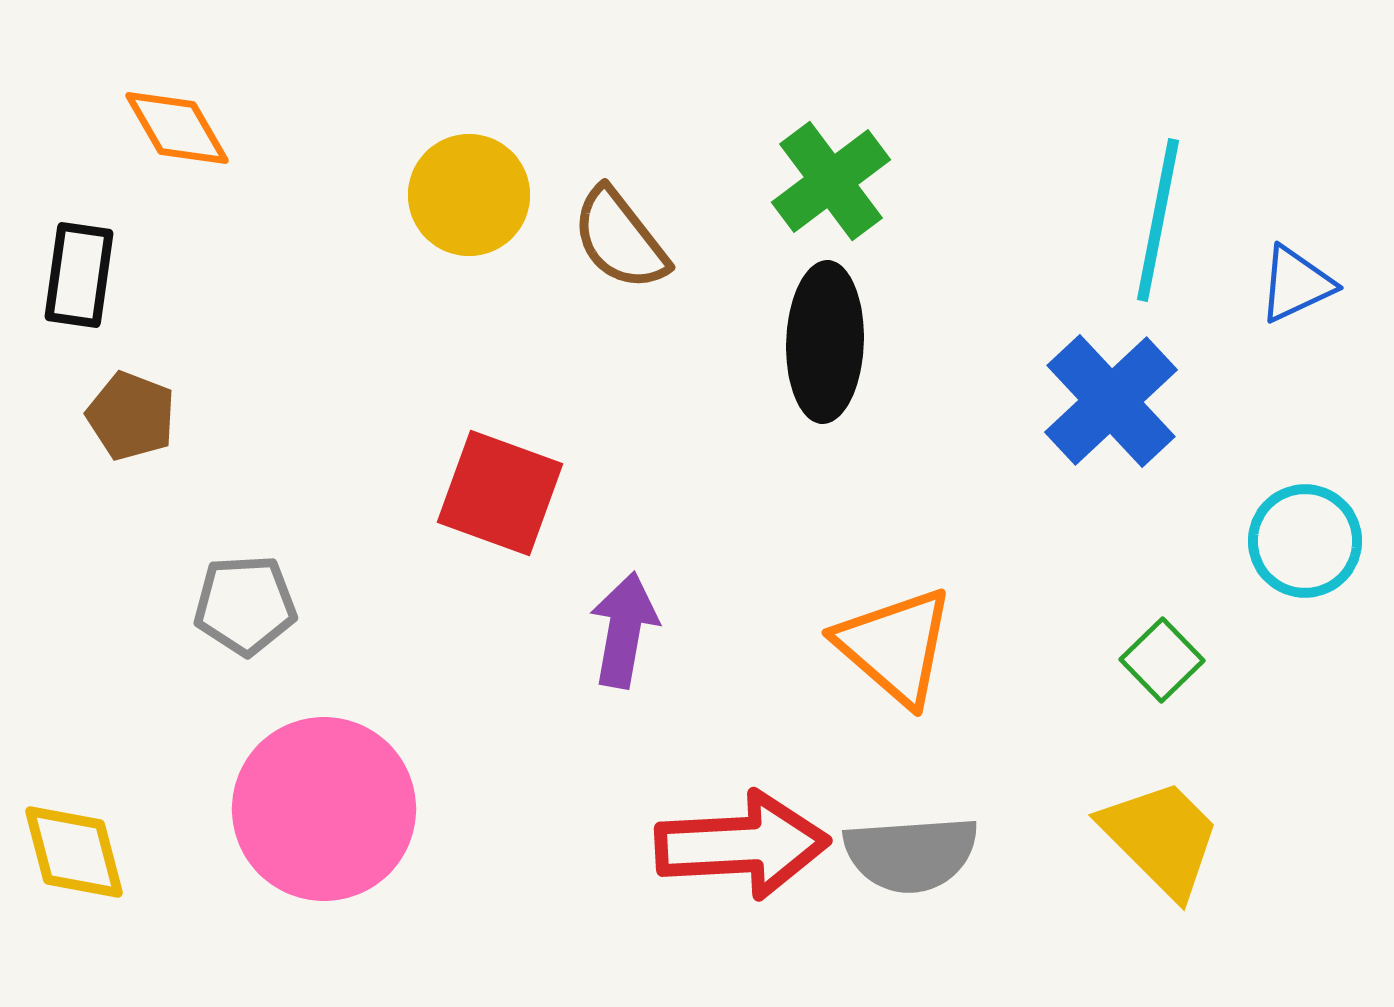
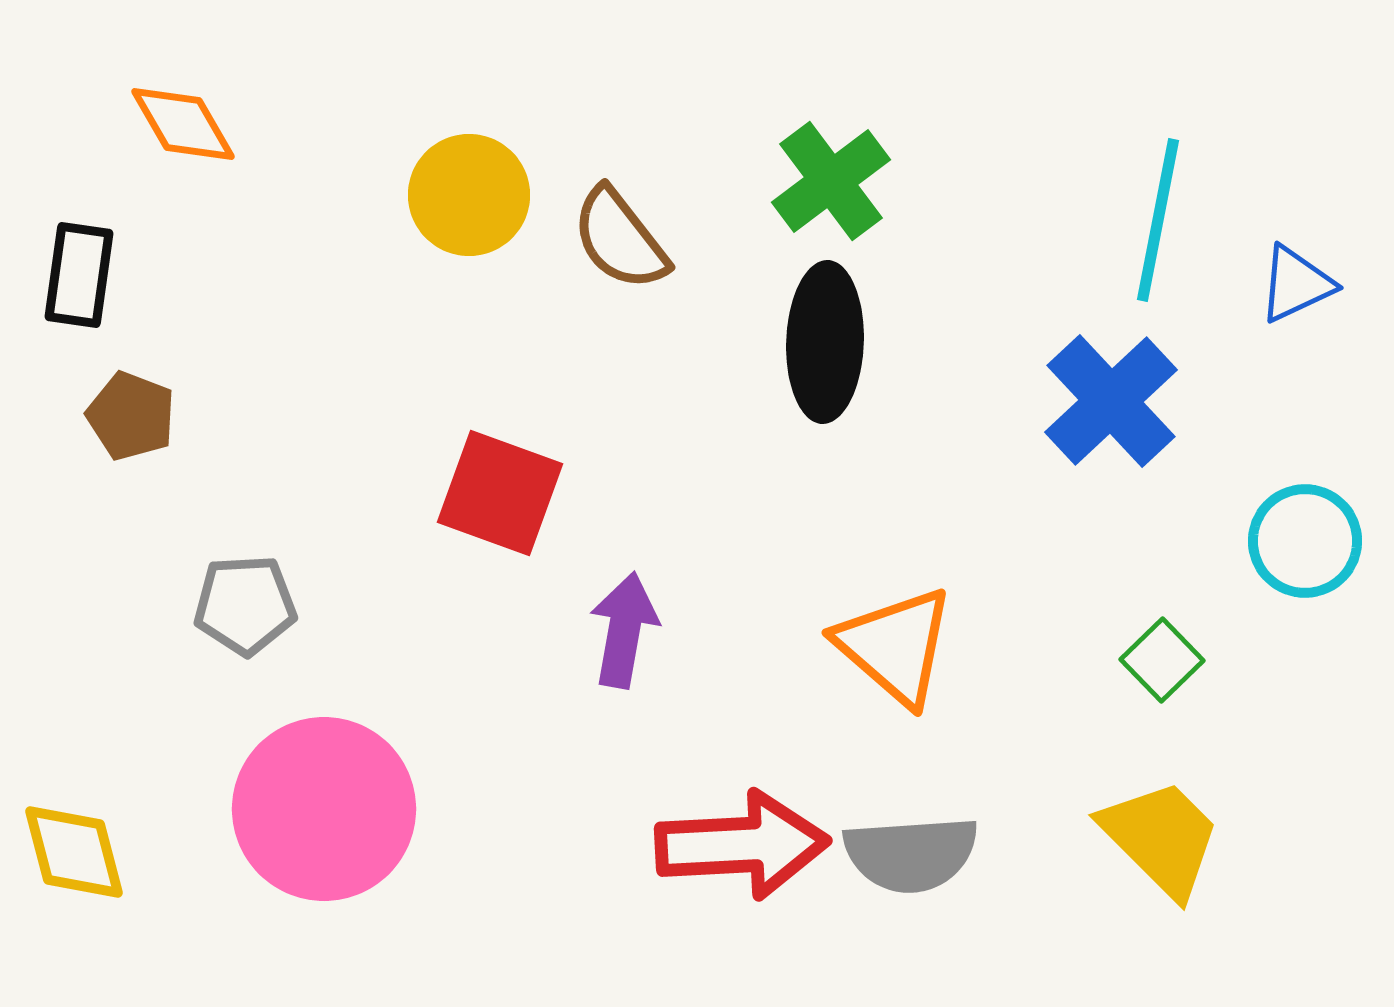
orange diamond: moved 6 px right, 4 px up
